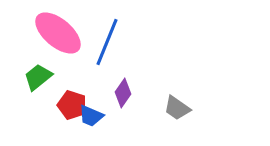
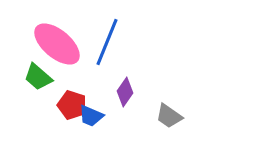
pink ellipse: moved 1 px left, 11 px down
green trapezoid: rotated 100 degrees counterclockwise
purple diamond: moved 2 px right, 1 px up
gray trapezoid: moved 8 px left, 8 px down
